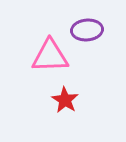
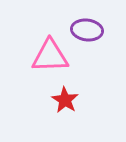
purple ellipse: rotated 12 degrees clockwise
